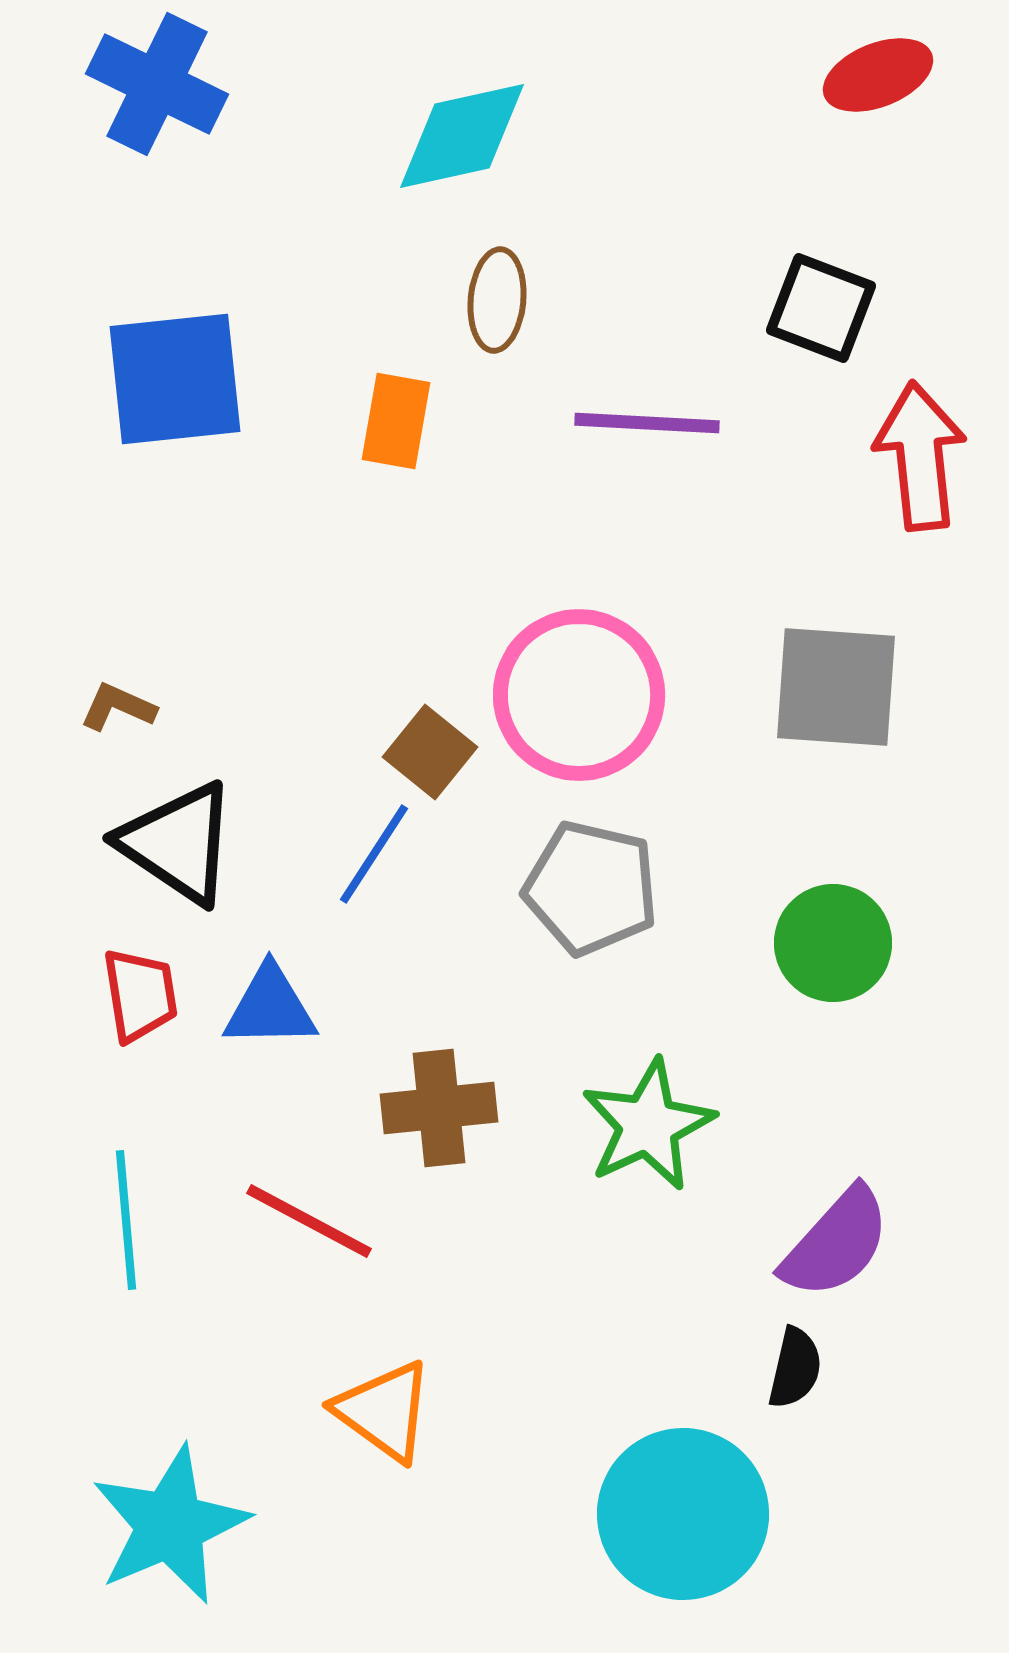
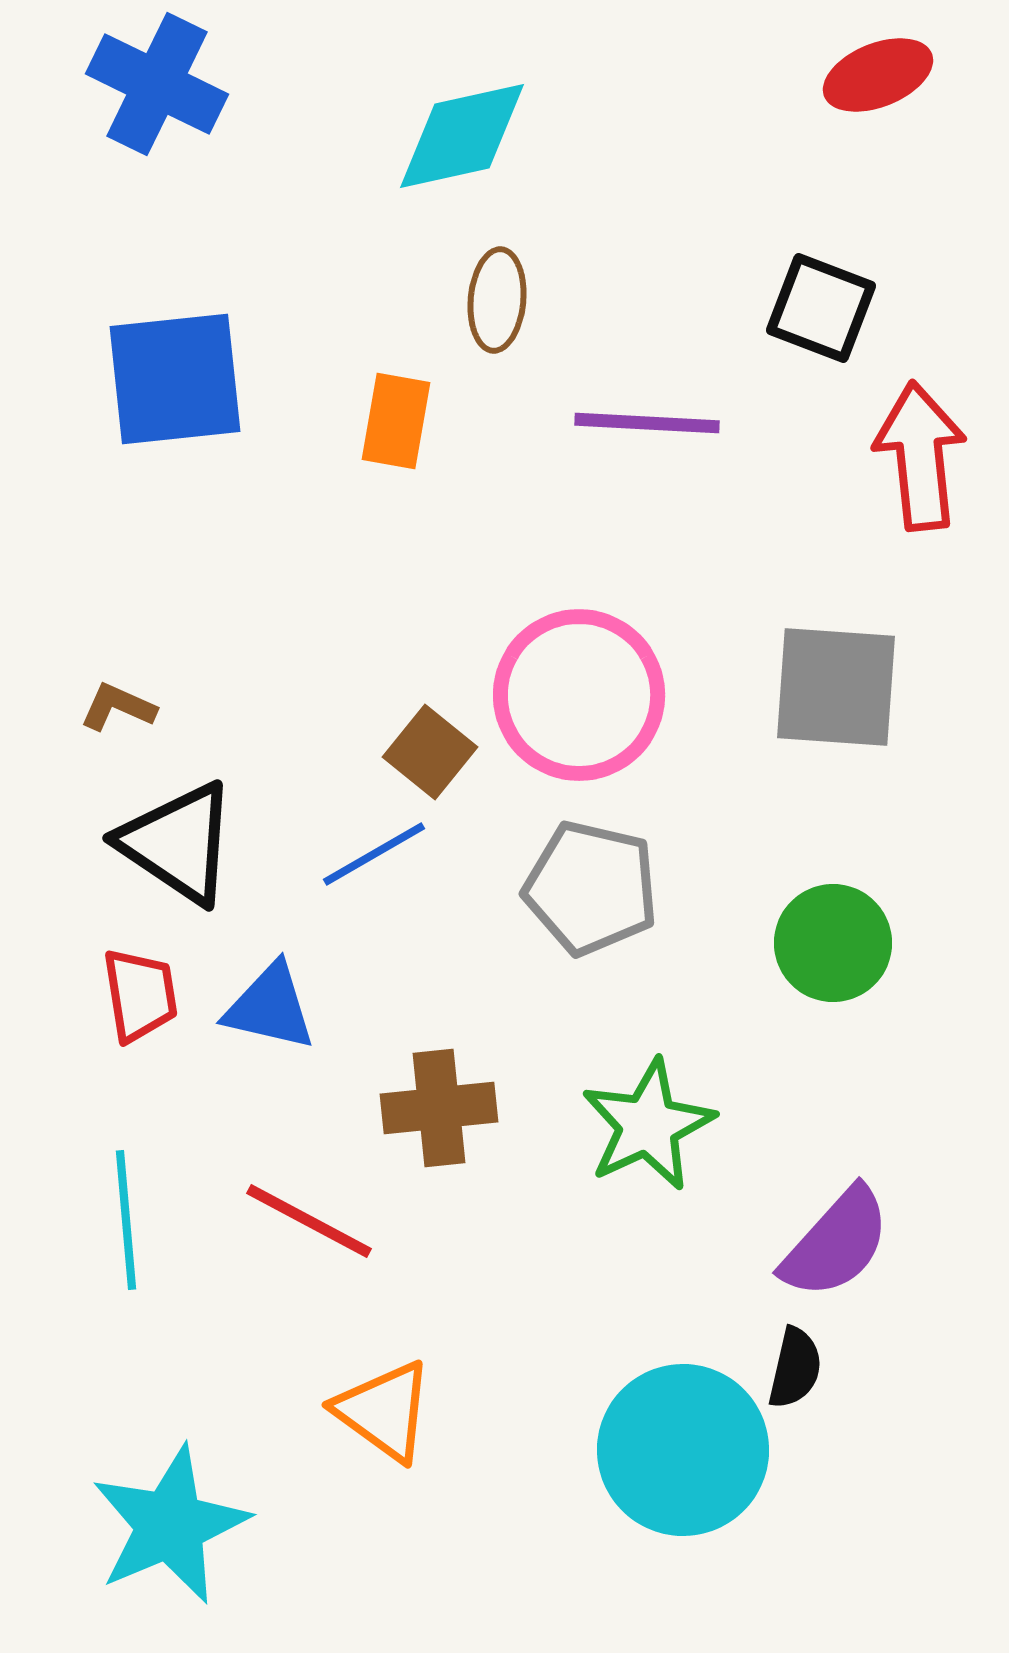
blue line: rotated 27 degrees clockwise
blue triangle: rotated 14 degrees clockwise
cyan circle: moved 64 px up
